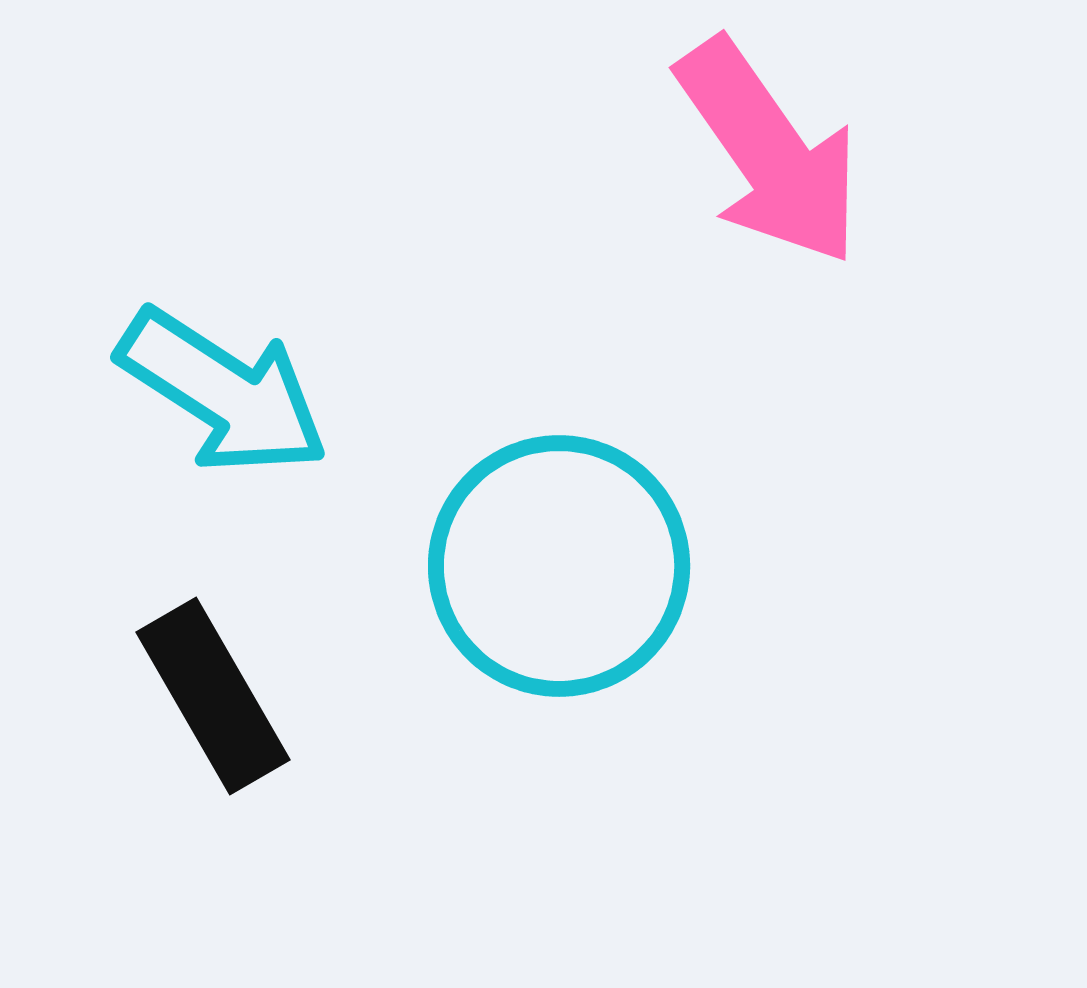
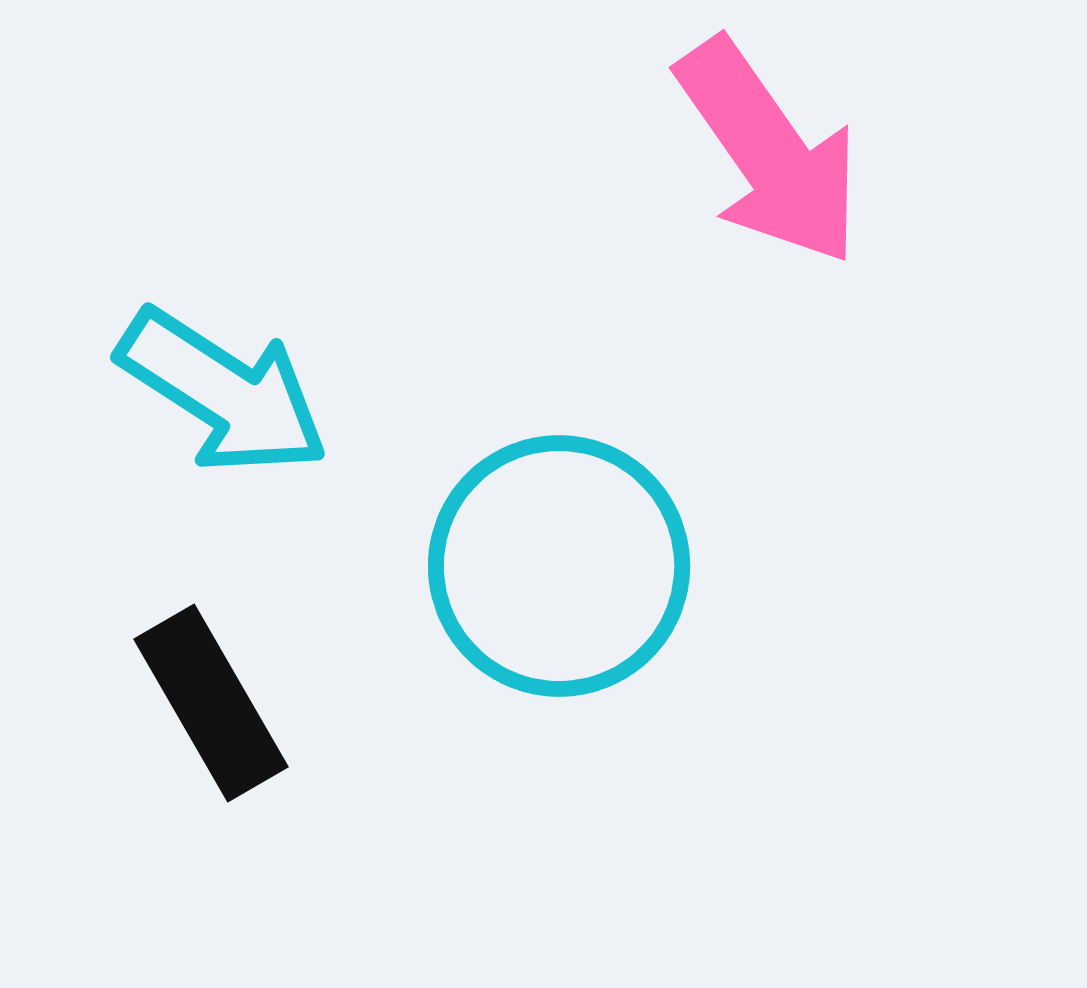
black rectangle: moved 2 px left, 7 px down
